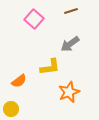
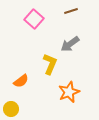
yellow L-shape: moved 3 px up; rotated 60 degrees counterclockwise
orange semicircle: moved 2 px right
